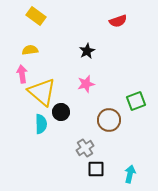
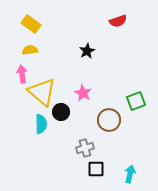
yellow rectangle: moved 5 px left, 8 px down
pink star: moved 3 px left, 9 px down; rotated 30 degrees counterclockwise
gray cross: rotated 18 degrees clockwise
